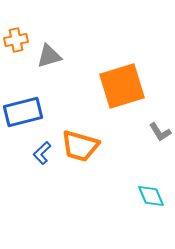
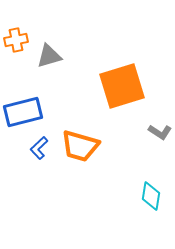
gray L-shape: rotated 25 degrees counterclockwise
blue L-shape: moved 3 px left, 5 px up
cyan diamond: rotated 32 degrees clockwise
